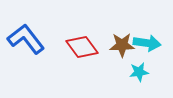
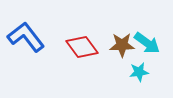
blue L-shape: moved 2 px up
cyan arrow: rotated 28 degrees clockwise
